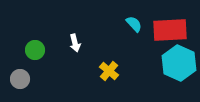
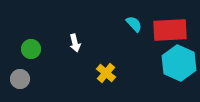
green circle: moved 4 px left, 1 px up
yellow cross: moved 3 px left, 2 px down
